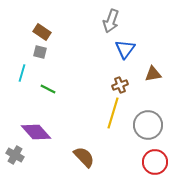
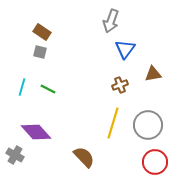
cyan line: moved 14 px down
yellow line: moved 10 px down
